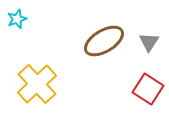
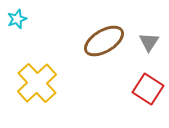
yellow cross: moved 1 px up
